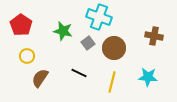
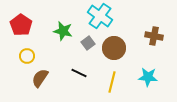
cyan cross: moved 1 px right, 1 px up; rotated 15 degrees clockwise
